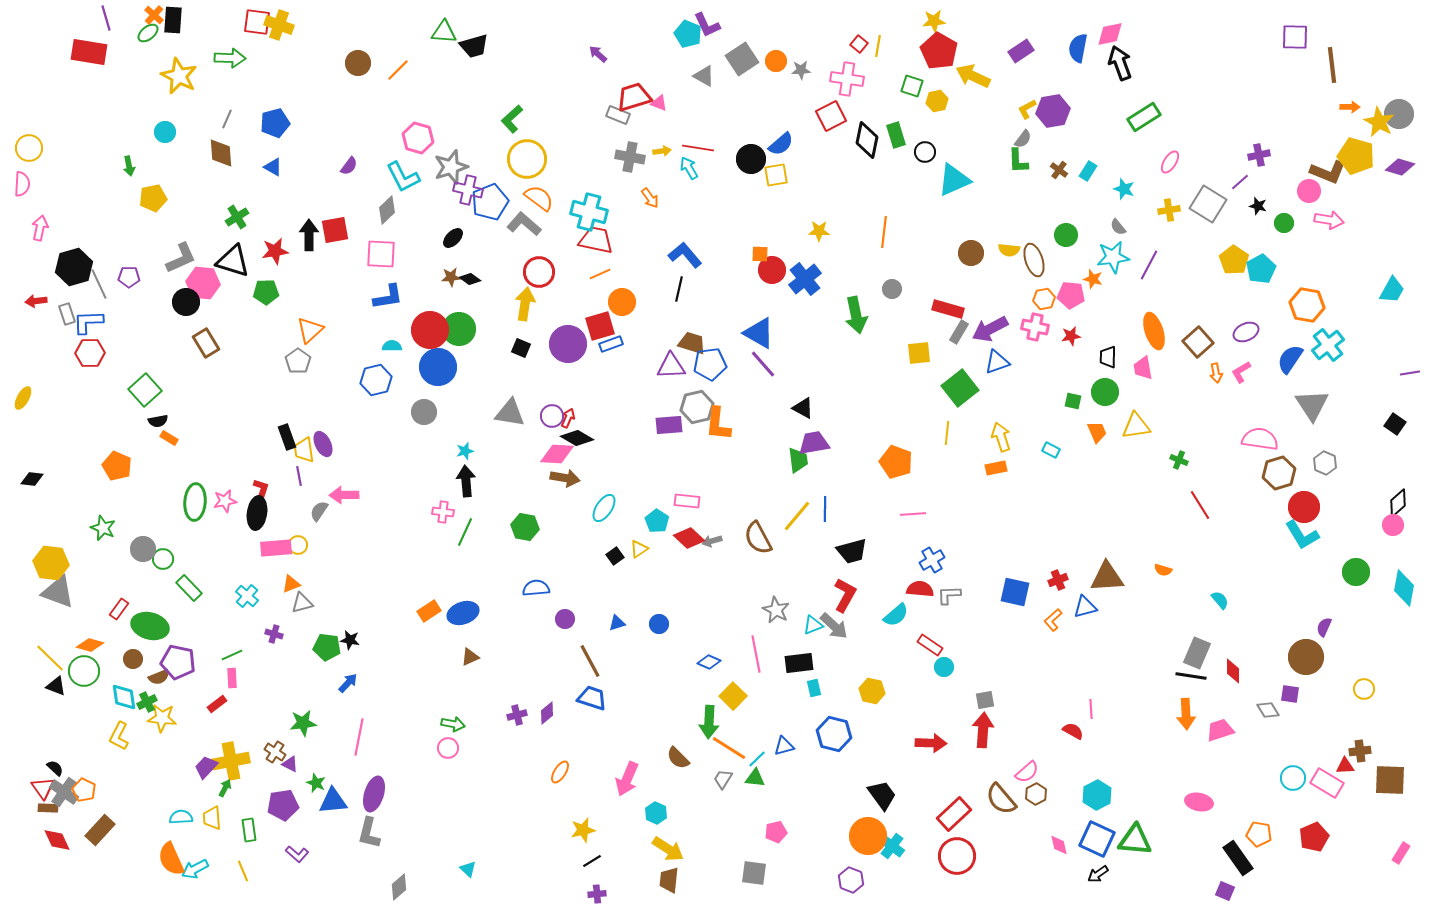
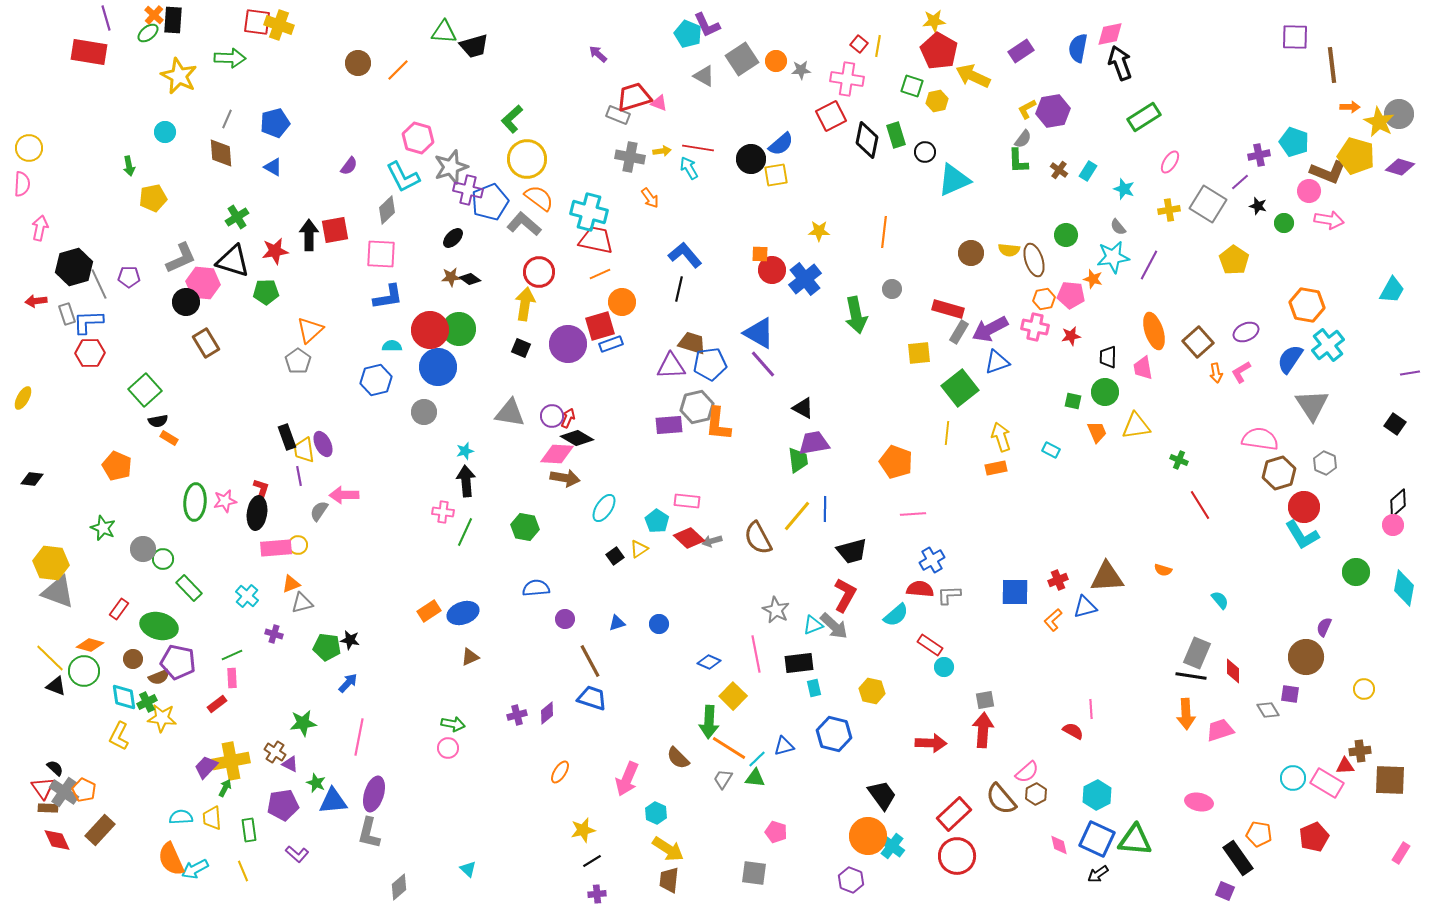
cyan pentagon at (1261, 269): moved 33 px right, 127 px up; rotated 24 degrees counterclockwise
blue square at (1015, 592): rotated 12 degrees counterclockwise
green ellipse at (150, 626): moved 9 px right
pink pentagon at (776, 832): rotated 30 degrees clockwise
